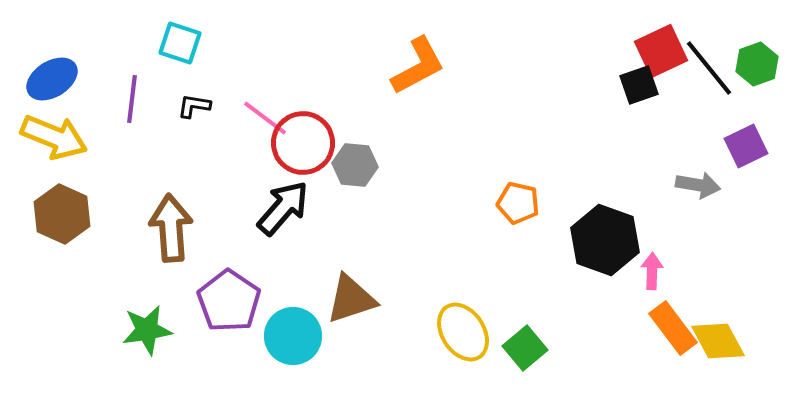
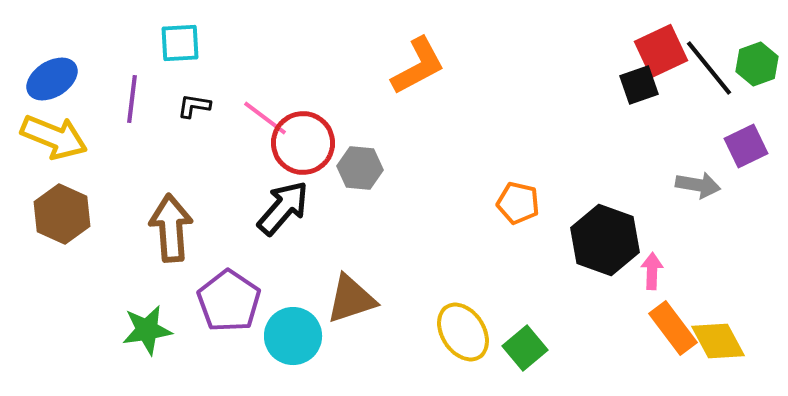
cyan square: rotated 21 degrees counterclockwise
gray hexagon: moved 5 px right, 3 px down
